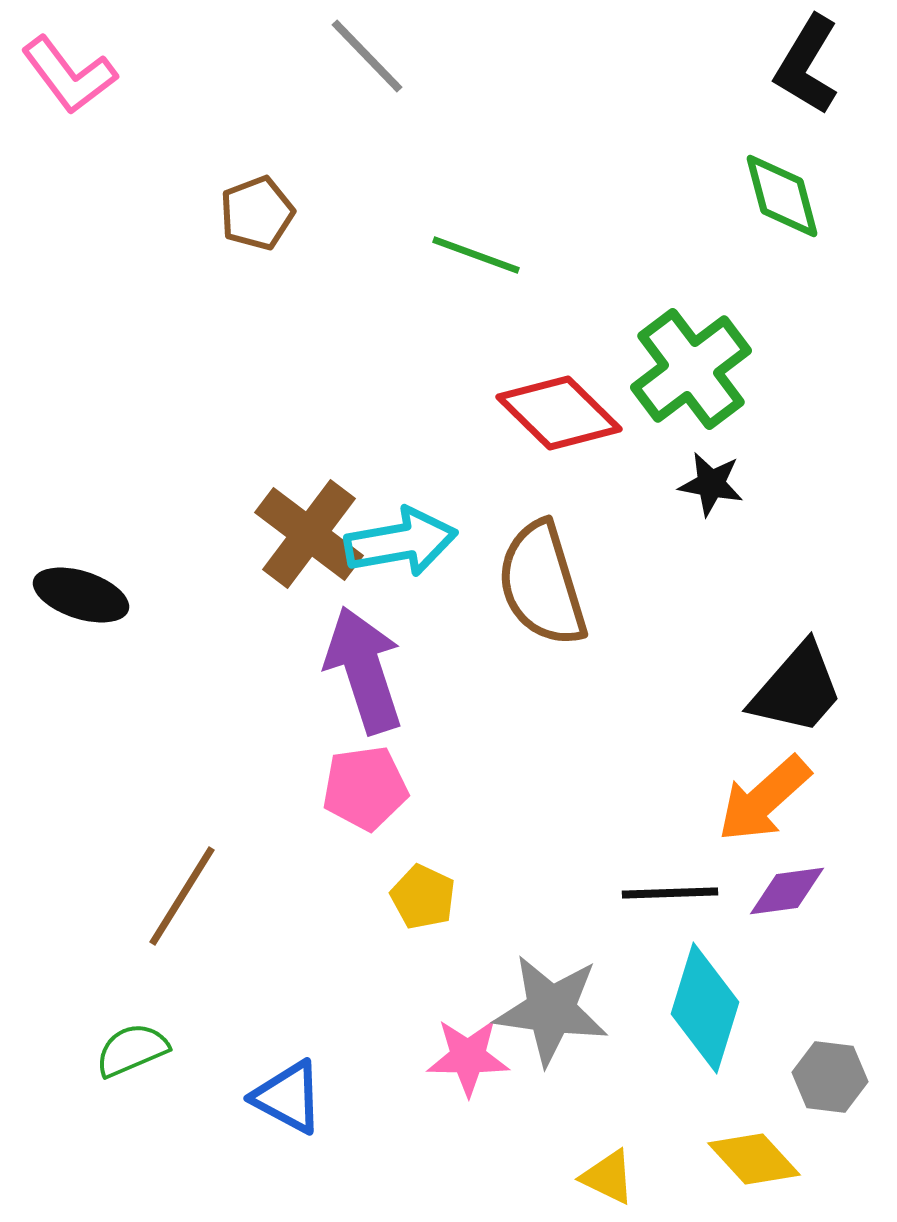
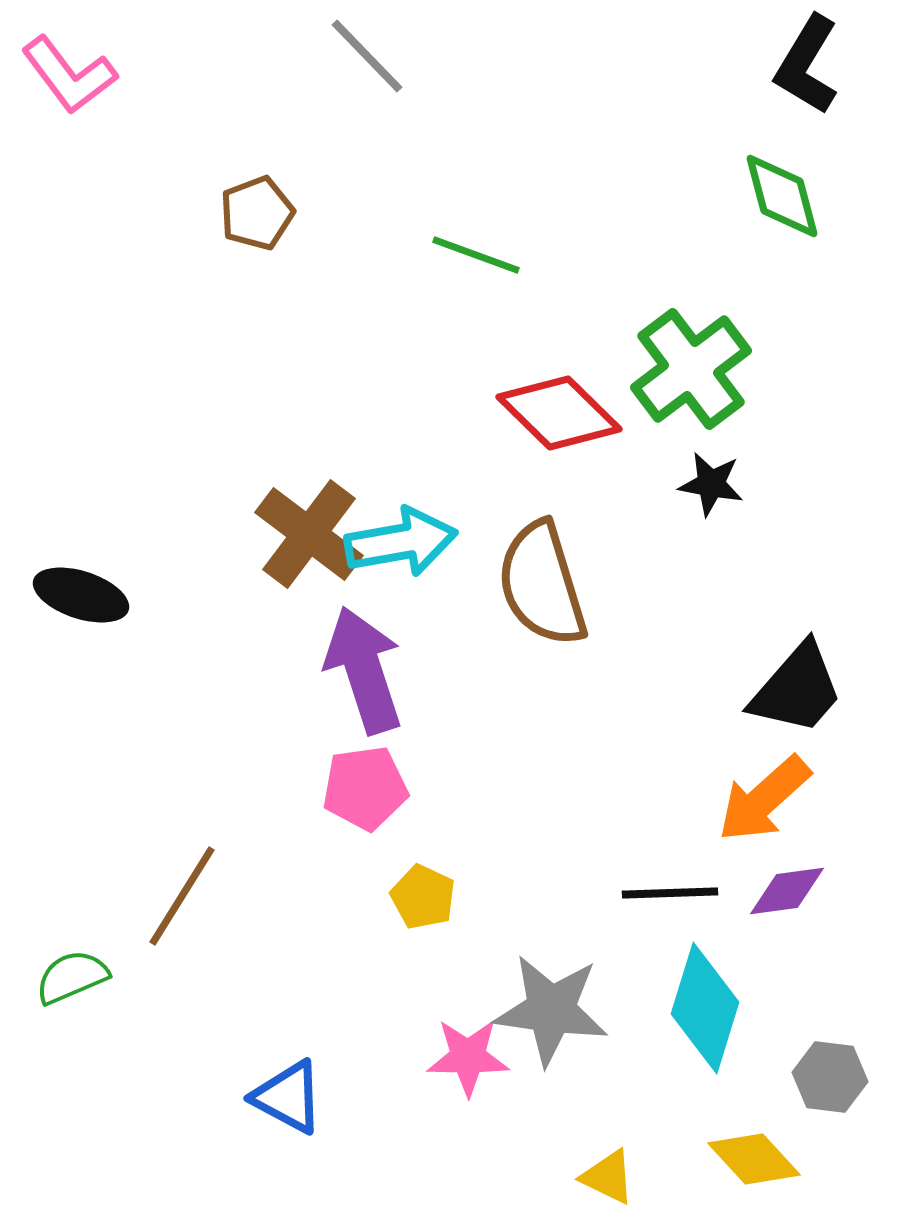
green semicircle: moved 60 px left, 73 px up
